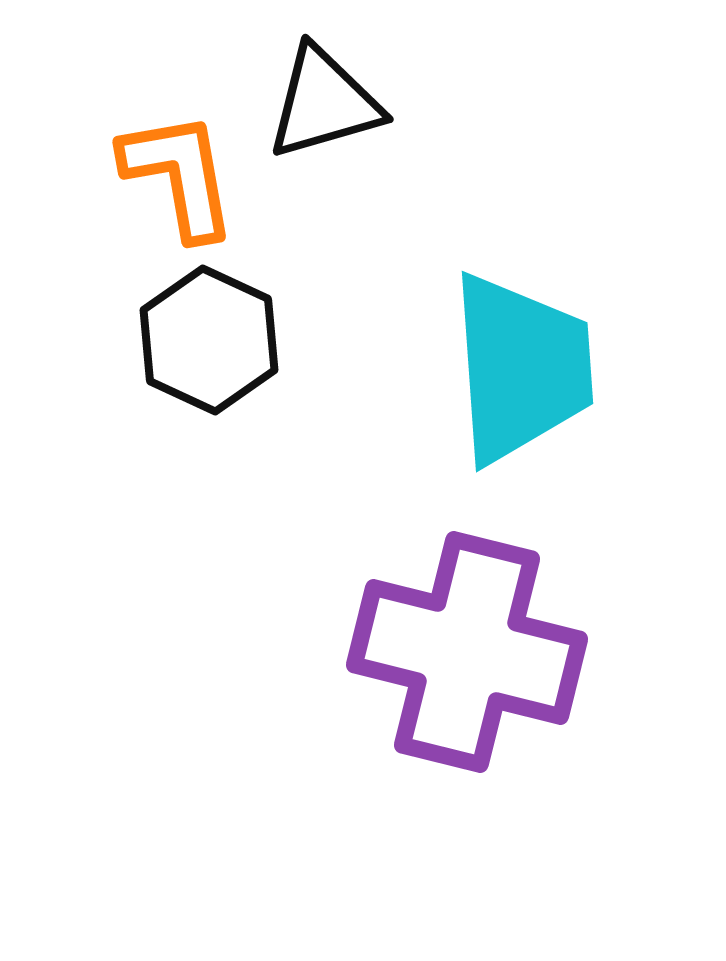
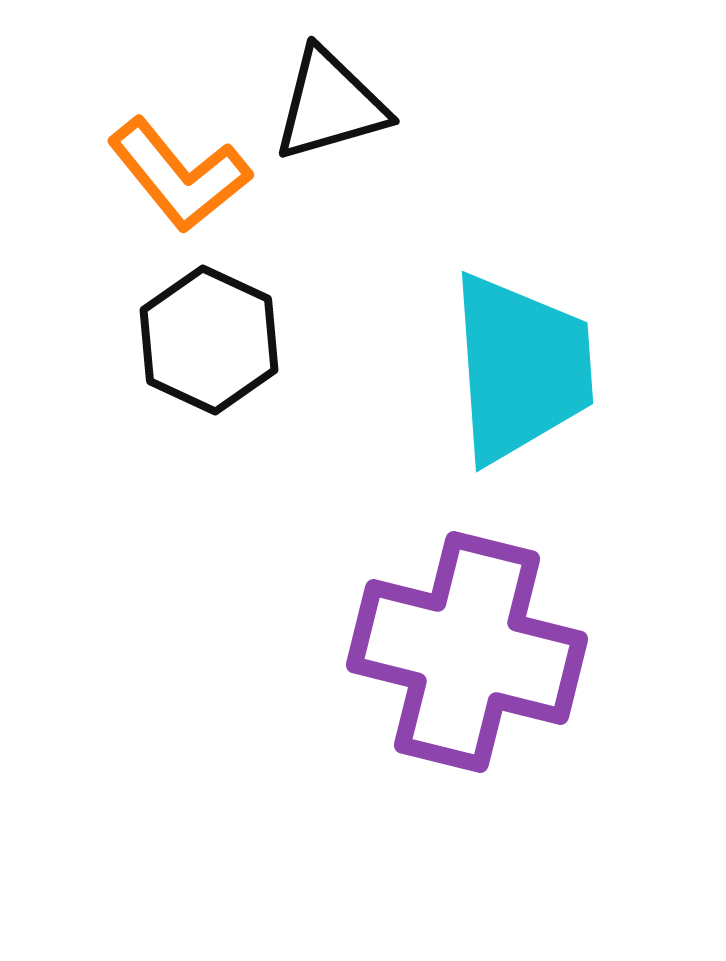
black triangle: moved 6 px right, 2 px down
orange L-shape: rotated 151 degrees clockwise
